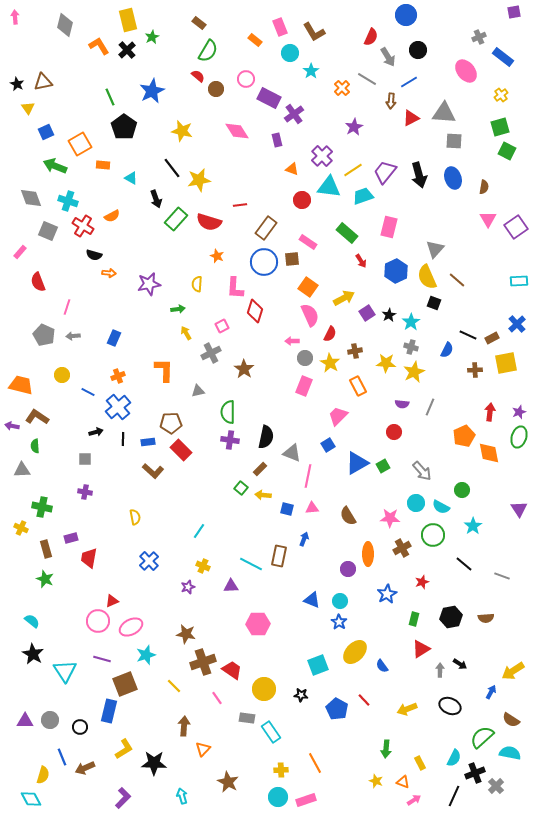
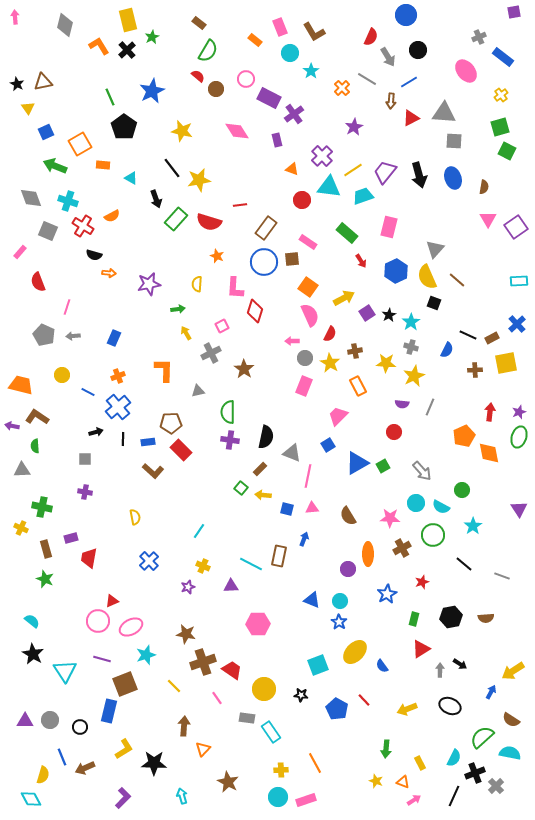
yellow star at (414, 372): moved 4 px down
